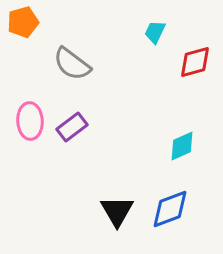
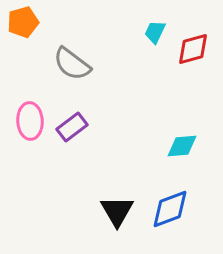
red diamond: moved 2 px left, 13 px up
cyan diamond: rotated 20 degrees clockwise
